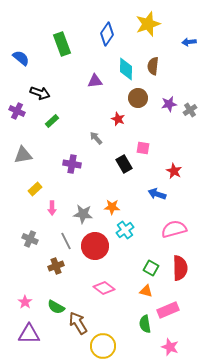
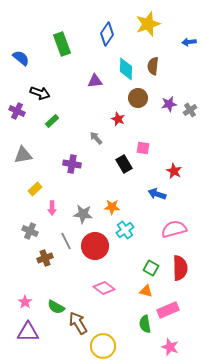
gray cross at (30, 239): moved 8 px up
brown cross at (56, 266): moved 11 px left, 8 px up
purple triangle at (29, 334): moved 1 px left, 2 px up
